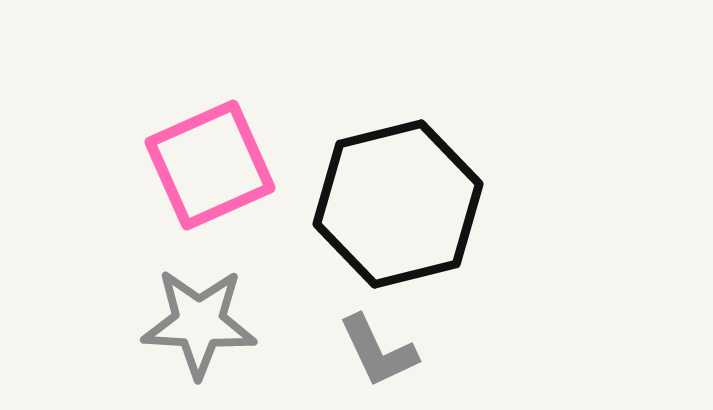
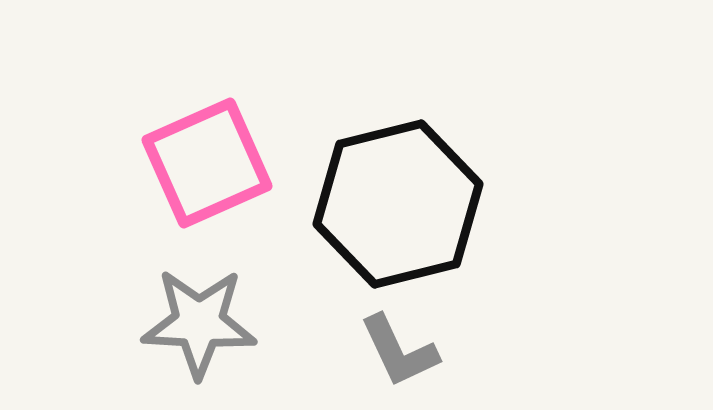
pink square: moved 3 px left, 2 px up
gray L-shape: moved 21 px right
